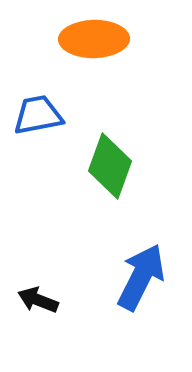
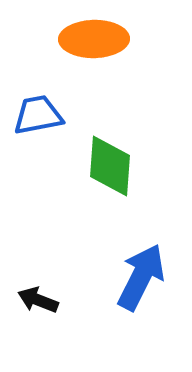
green diamond: rotated 16 degrees counterclockwise
